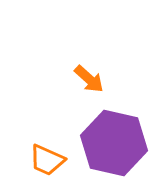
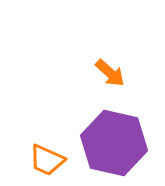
orange arrow: moved 21 px right, 6 px up
